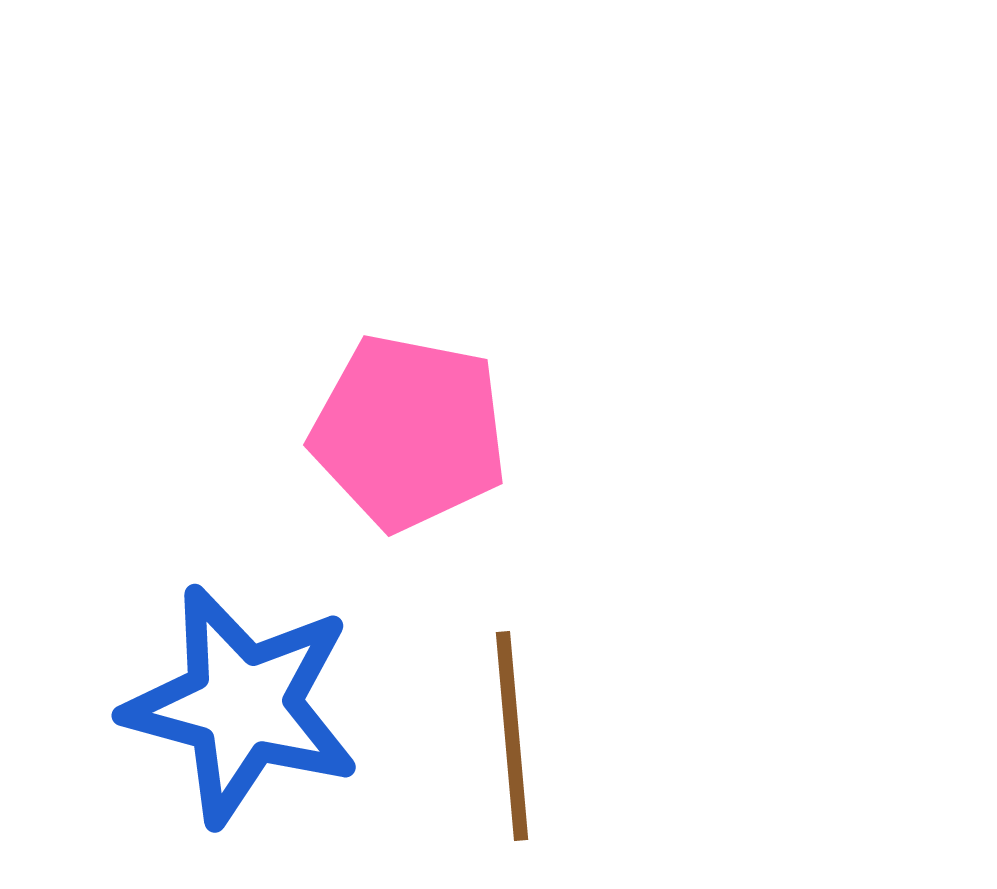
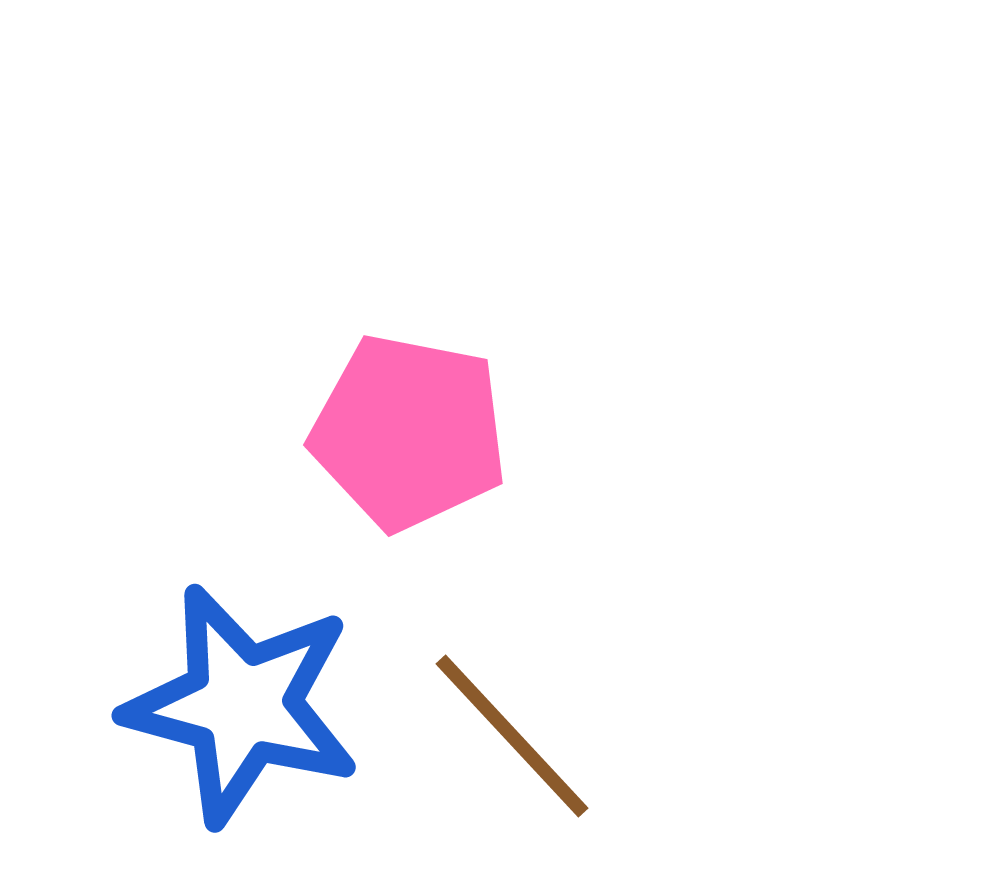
brown line: rotated 38 degrees counterclockwise
